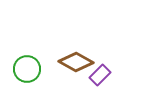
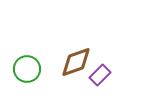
brown diamond: rotated 48 degrees counterclockwise
